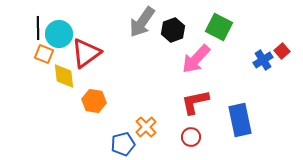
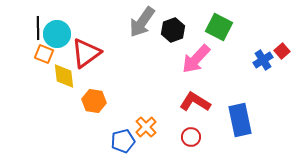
cyan circle: moved 2 px left
red L-shape: rotated 44 degrees clockwise
blue pentagon: moved 3 px up
